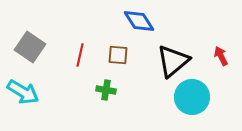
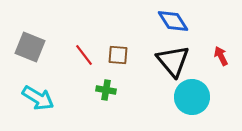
blue diamond: moved 34 px right
gray square: rotated 12 degrees counterclockwise
red line: moved 4 px right; rotated 50 degrees counterclockwise
black triangle: rotated 30 degrees counterclockwise
cyan arrow: moved 15 px right, 6 px down
